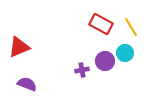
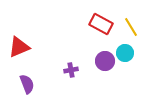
purple cross: moved 11 px left
purple semicircle: rotated 48 degrees clockwise
